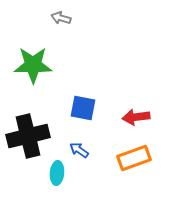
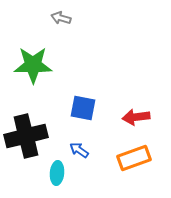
black cross: moved 2 px left
